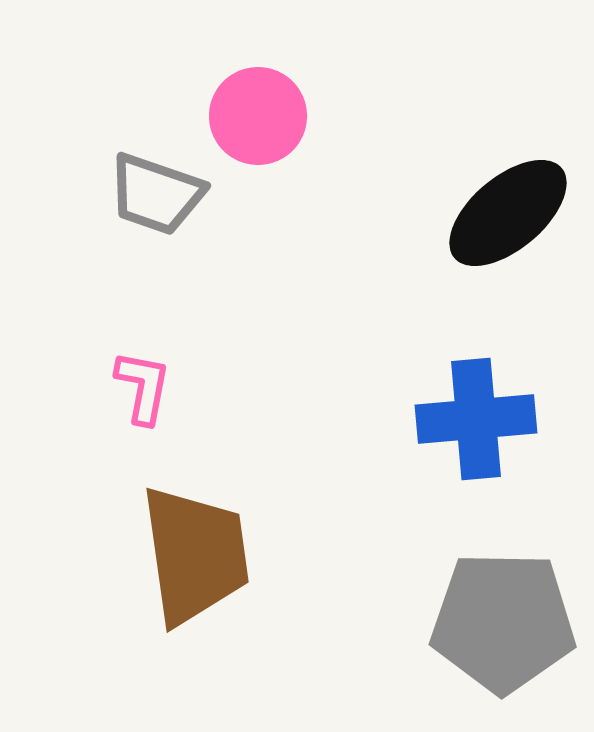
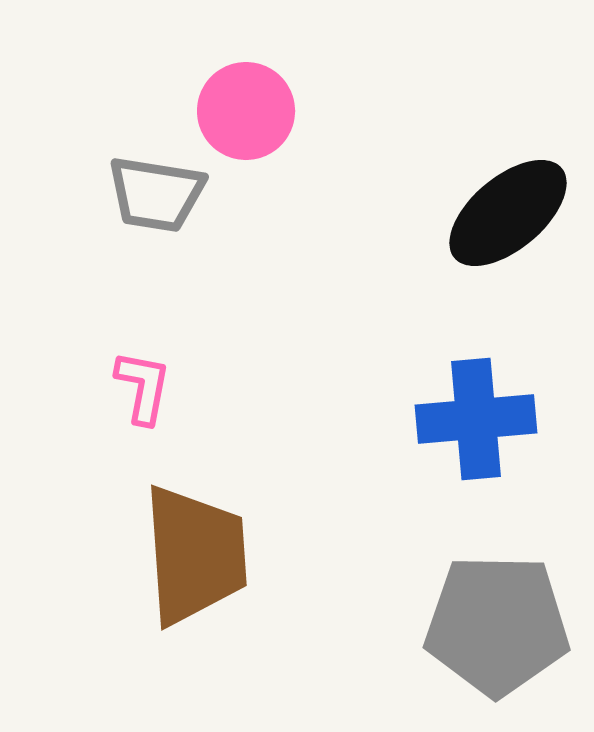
pink circle: moved 12 px left, 5 px up
gray trapezoid: rotated 10 degrees counterclockwise
brown trapezoid: rotated 4 degrees clockwise
gray pentagon: moved 6 px left, 3 px down
